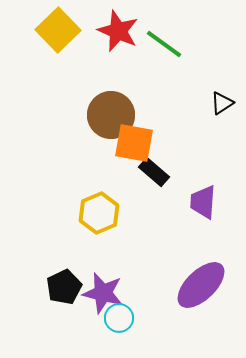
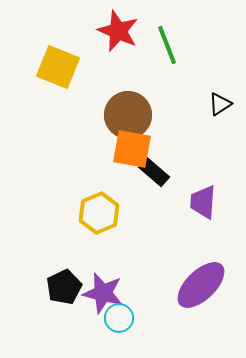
yellow square: moved 37 px down; rotated 24 degrees counterclockwise
green line: moved 3 px right, 1 px down; rotated 33 degrees clockwise
black triangle: moved 2 px left, 1 px down
brown circle: moved 17 px right
orange square: moved 2 px left, 6 px down
